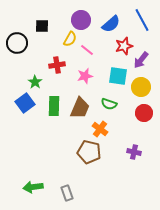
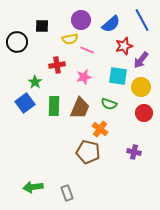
yellow semicircle: rotated 49 degrees clockwise
black circle: moved 1 px up
pink line: rotated 16 degrees counterclockwise
pink star: moved 1 px left, 1 px down
brown pentagon: moved 1 px left
